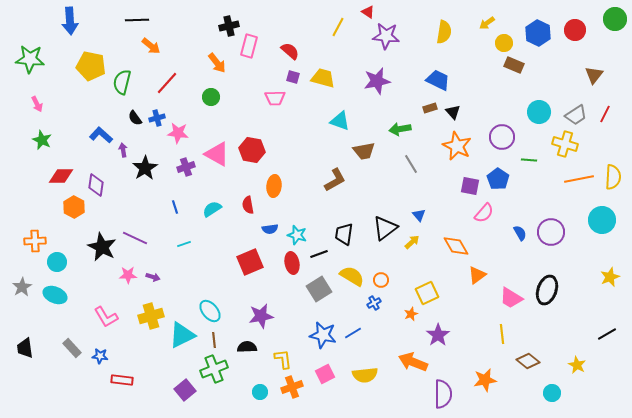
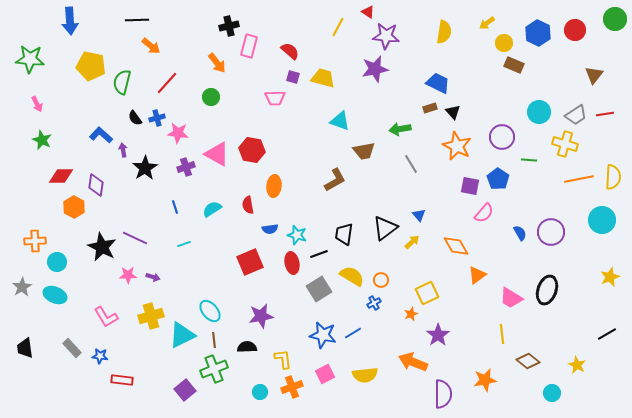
blue trapezoid at (438, 80): moved 3 px down
purple star at (377, 81): moved 2 px left, 12 px up
red line at (605, 114): rotated 54 degrees clockwise
